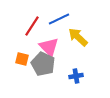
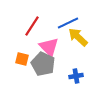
blue line: moved 9 px right, 4 px down
